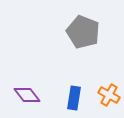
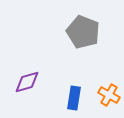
purple diamond: moved 13 px up; rotated 68 degrees counterclockwise
